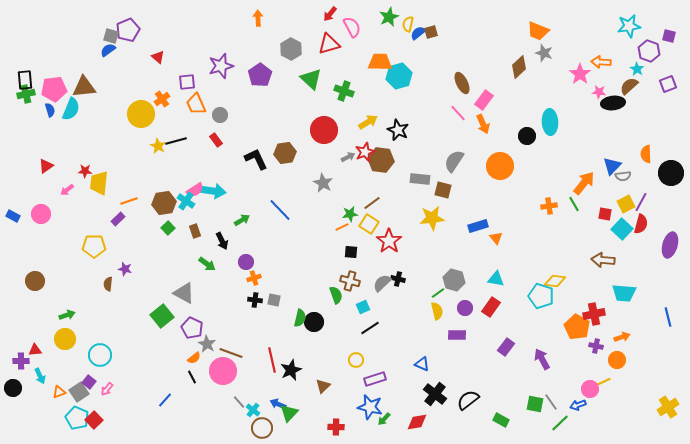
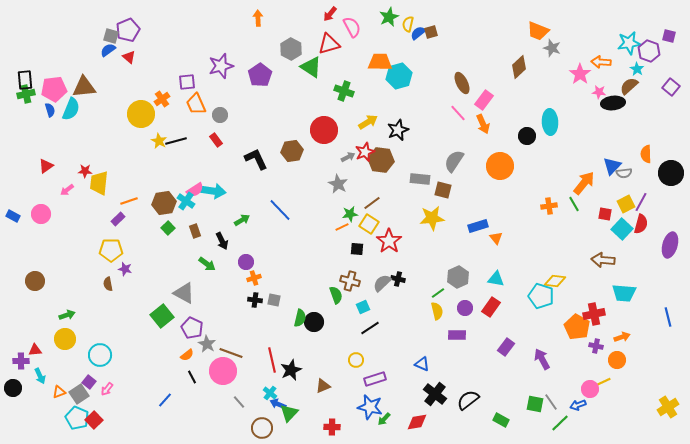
cyan star at (629, 26): moved 17 px down
gray star at (544, 53): moved 8 px right, 5 px up
red triangle at (158, 57): moved 29 px left
green triangle at (311, 79): moved 12 px up; rotated 10 degrees counterclockwise
purple square at (668, 84): moved 3 px right, 3 px down; rotated 30 degrees counterclockwise
black star at (398, 130): rotated 25 degrees clockwise
yellow star at (158, 146): moved 1 px right, 5 px up
brown hexagon at (285, 153): moved 7 px right, 2 px up
gray semicircle at (623, 176): moved 1 px right, 3 px up
gray star at (323, 183): moved 15 px right, 1 px down
yellow pentagon at (94, 246): moved 17 px right, 4 px down
black square at (351, 252): moved 6 px right, 3 px up
gray hexagon at (454, 280): moved 4 px right, 3 px up; rotated 20 degrees clockwise
brown semicircle at (108, 284): rotated 16 degrees counterclockwise
orange semicircle at (194, 358): moved 7 px left, 3 px up
brown triangle at (323, 386): rotated 21 degrees clockwise
gray square at (79, 392): moved 2 px down
cyan cross at (253, 410): moved 17 px right, 17 px up
red cross at (336, 427): moved 4 px left
